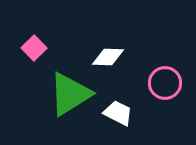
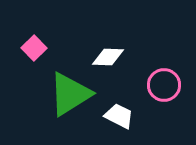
pink circle: moved 1 px left, 2 px down
white trapezoid: moved 1 px right, 3 px down
